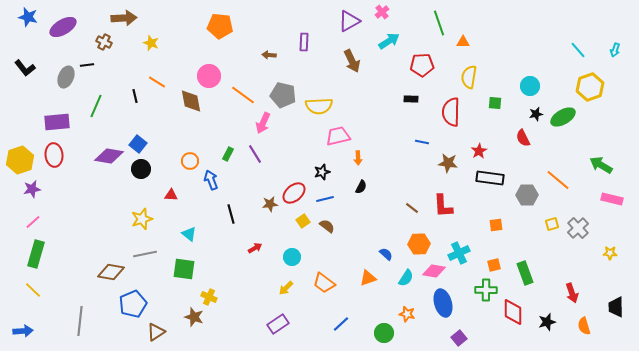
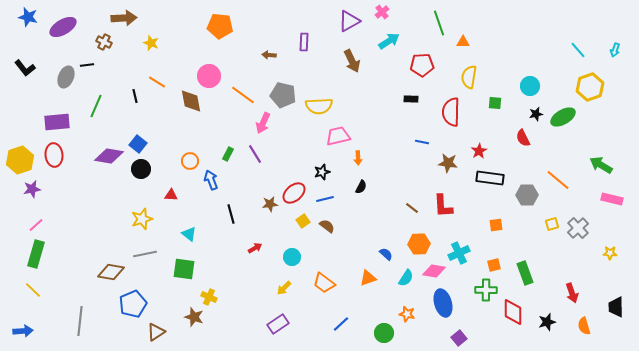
pink line at (33, 222): moved 3 px right, 3 px down
yellow arrow at (286, 288): moved 2 px left
